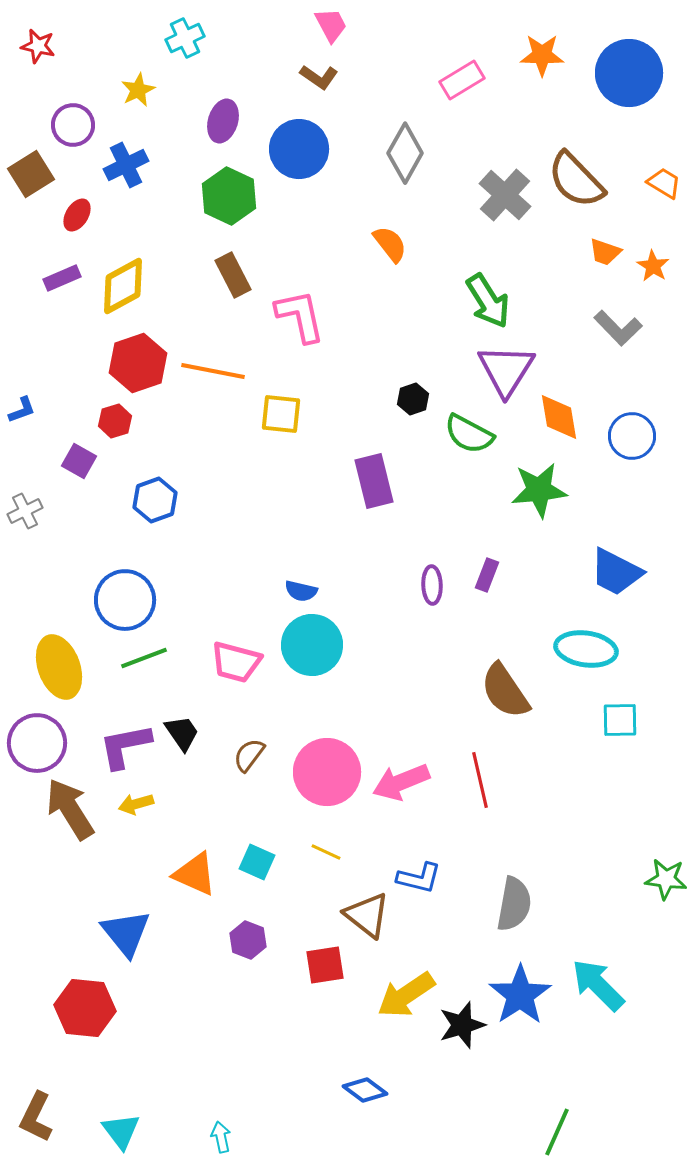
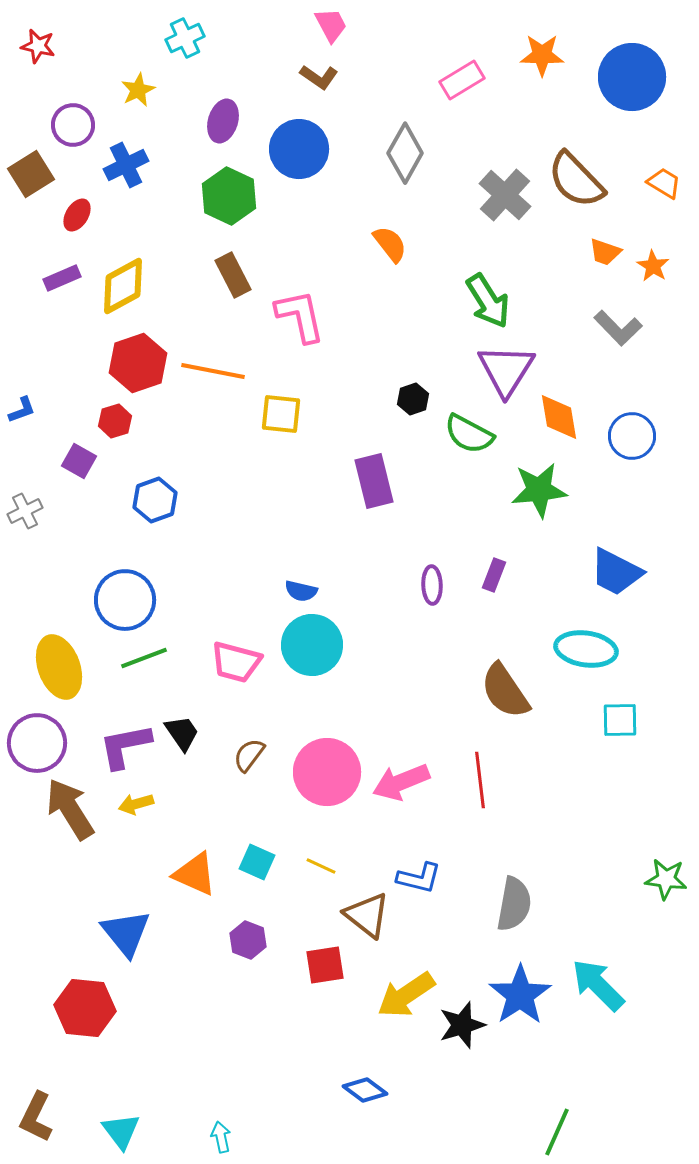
blue circle at (629, 73): moved 3 px right, 4 px down
purple rectangle at (487, 575): moved 7 px right
red line at (480, 780): rotated 6 degrees clockwise
yellow line at (326, 852): moved 5 px left, 14 px down
